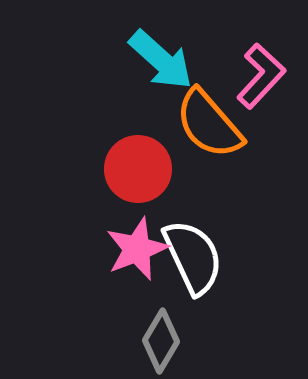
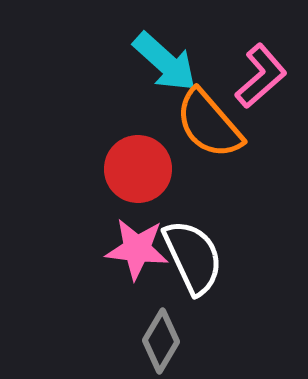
cyan arrow: moved 4 px right, 2 px down
pink L-shape: rotated 6 degrees clockwise
pink star: rotated 28 degrees clockwise
